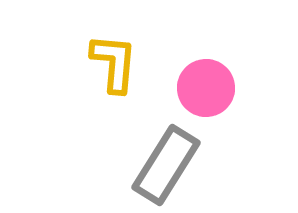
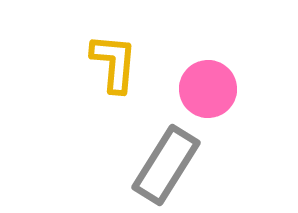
pink circle: moved 2 px right, 1 px down
